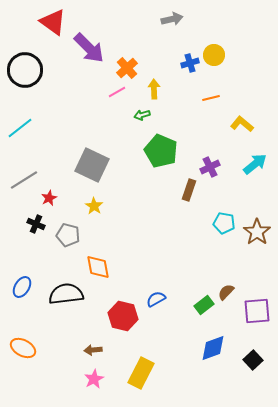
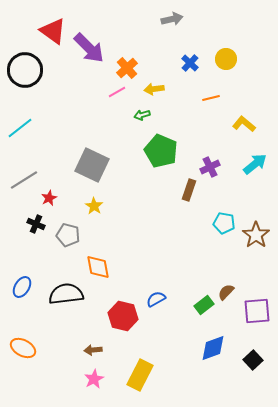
red triangle: moved 9 px down
yellow circle: moved 12 px right, 4 px down
blue cross: rotated 30 degrees counterclockwise
yellow arrow: rotated 96 degrees counterclockwise
yellow L-shape: moved 2 px right
brown star: moved 1 px left, 3 px down
yellow rectangle: moved 1 px left, 2 px down
